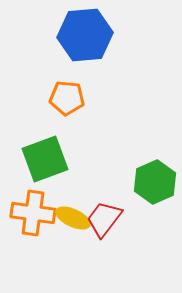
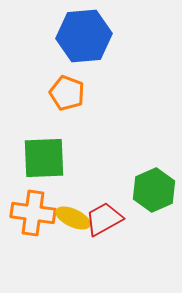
blue hexagon: moved 1 px left, 1 px down
orange pentagon: moved 5 px up; rotated 16 degrees clockwise
green square: moved 1 px left, 1 px up; rotated 18 degrees clockwise
green hexagon: moved 1 px left, 8 px down
red trapezoid: rotated 24 degrees clockwise
